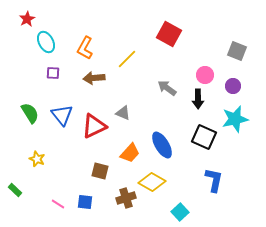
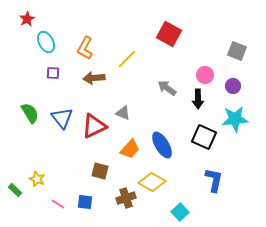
blue triangle: moved 3 px down
cyan star: rotated 8 degrees clockwise
orange trapezoid: moved 4 px up
yellow star: moved 20 px down
